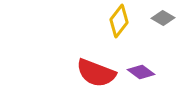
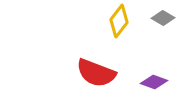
purple diamond: moved 13 px right, 10 px down; rotated 16 degrees counterclockwise
